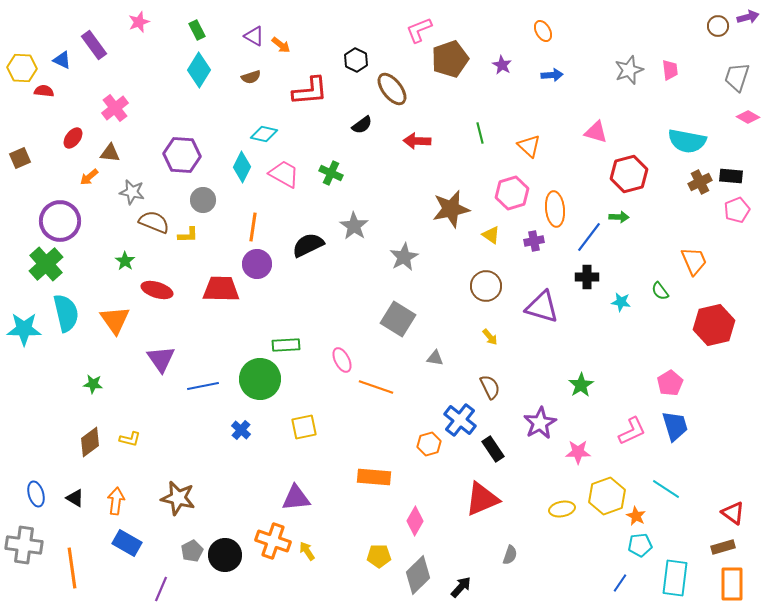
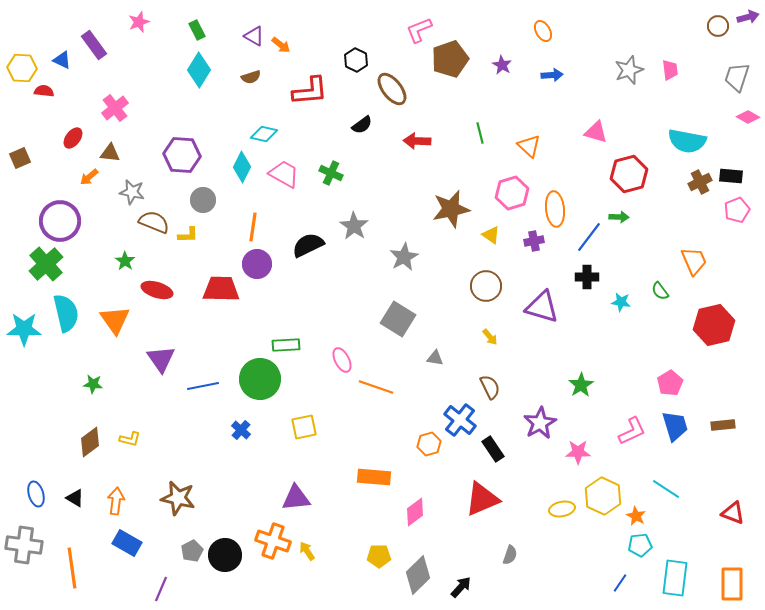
yellow hexagon at (607, 496): moved 4 px left; rotated 15 degrees counterclockwise
red triangle at (733, 513): rotated 15 degrees counterclockwise
pink diamond at (415, 521): moved 9 px up; rotated 24 degrees clockwise
brown rectangle at (723, 547): moved 122 px up; rotated 10 degrees clockwise
